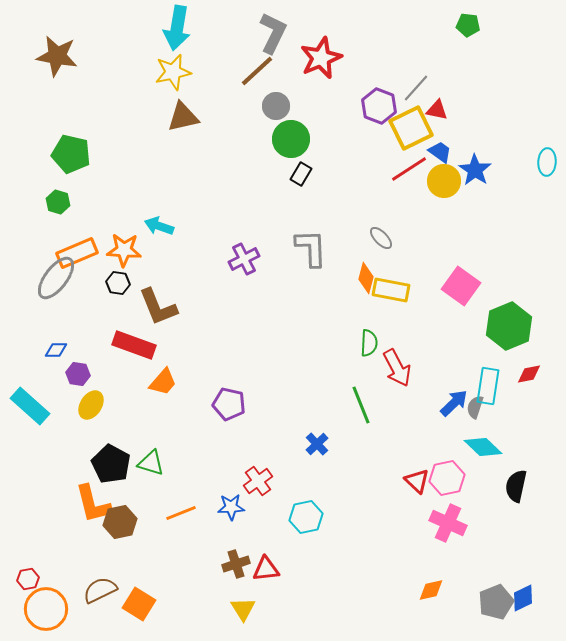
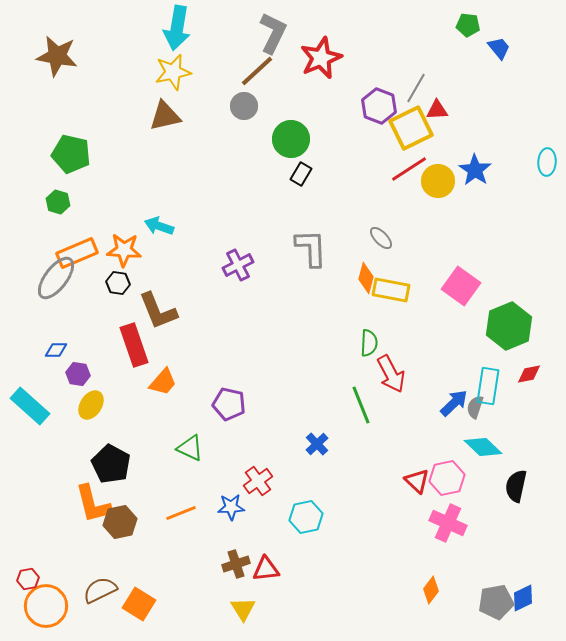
gray line at (416, 88): rotated 12 degrees counterclockwise
gray circle at (276, 106): moved 32 px left
red triangle at (437, 110): rotated 15 degrees counterclockwise
brown triangle at (183, 117): moved 18 px left, 1 px up
blue trapezoid at (440, 152): moved 59 px right, 104 px up; rotated 15 degrees clockwise
yellow circle at (444, 181): moved 6 px left
purple cross at (244, 259): moved 6 px left, 6 px down
brown L-shape at (158, 307): moved 4 px down
red rectangle at (134, 345): rotated 51 degrees clockwise
red arrow at (397, 368): moved 6 px left, 6 px down
green triangle at (151, 463): moved 39 px right, 15 px up; rotated 8 degrees clockwise
orange diamond at (431, 590): rotated 40 degrees counterclockwise
gray pentagon at (496, 602): rotated 12 degrees clockwise
orange circle at (46, 609): moved 3 px up
